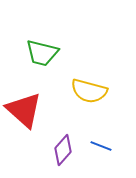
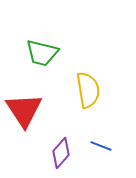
yellow semicircle: moved 1 px left, 1 px up; rotated 114 degrees counterclockwise
red triangle: rotated 15 degrees clockwise
purple diamond: moved 2 px left, 3 px down
